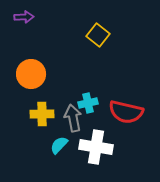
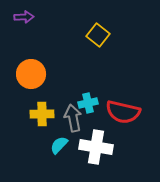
red semicircle: moved 3 px left
